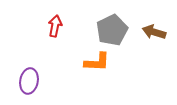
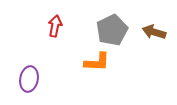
purple ellipse: moved 2 px up
